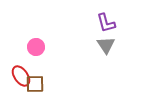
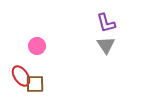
pink circle: moved 1 px right, 1 px up
